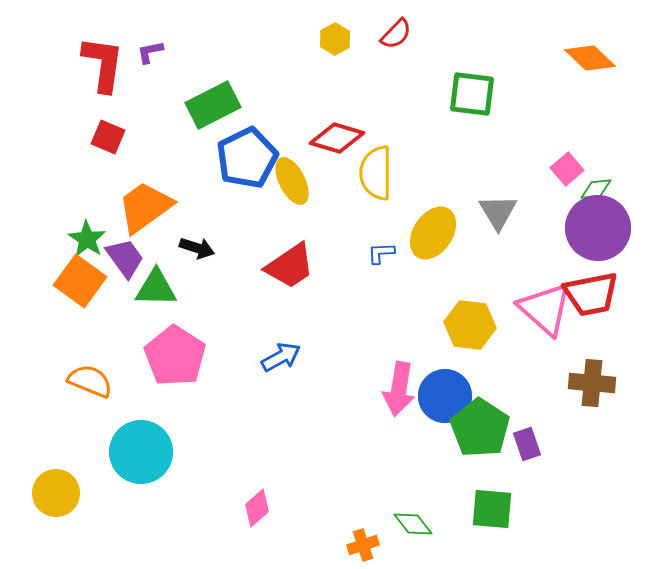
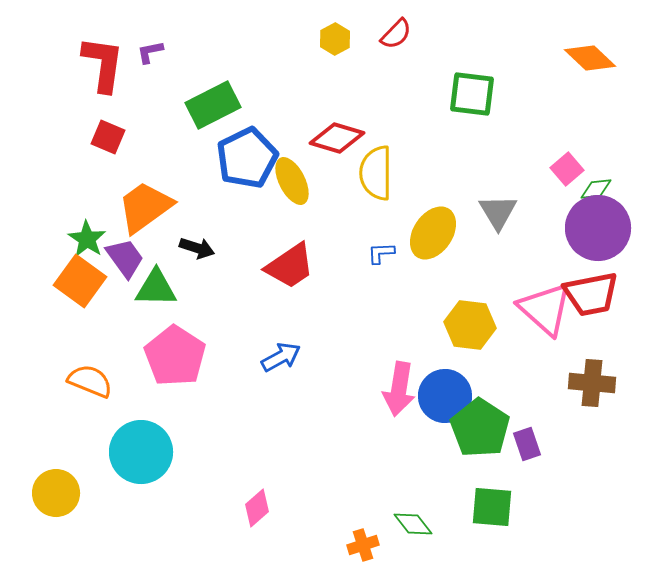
green square at (492, 509): moved 2 px up
